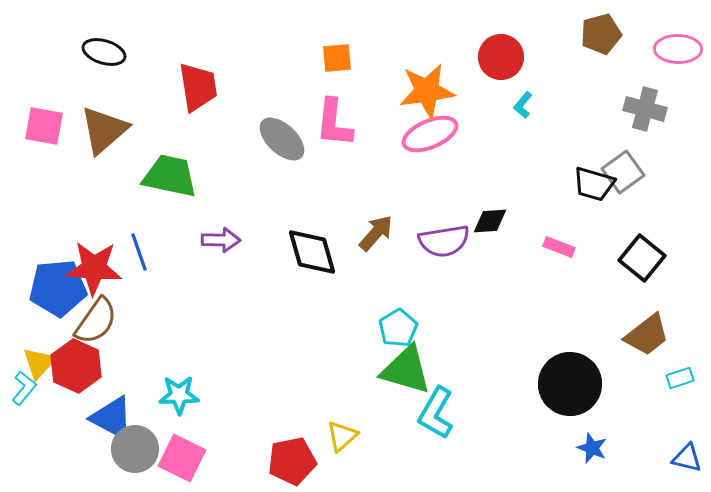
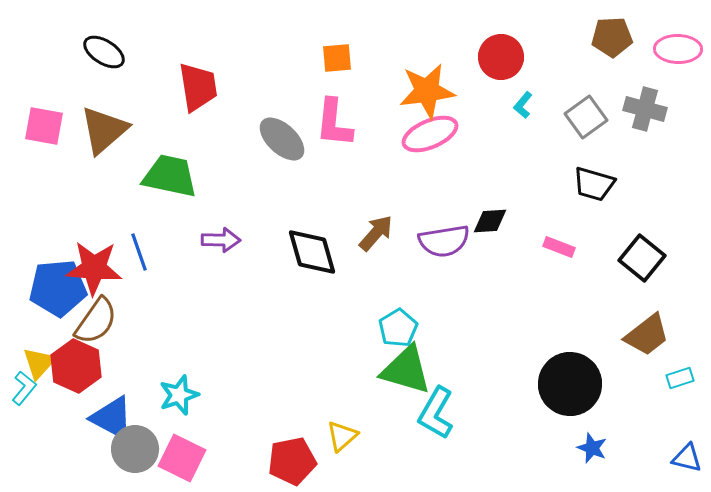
brown pentagon at (601, 34): moved 11 px right, 3 px down; rotated 12 degrees clockwise
black ellipse at (104, 52): rotated 15 degrees clockwise
gray square at (623, 172): moved 37 px left, 55 px up
cyan star at (179, 395): rotated 18 degrees counterclockwise
